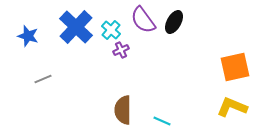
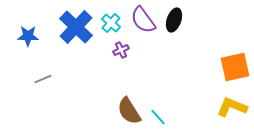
black ellipse: moved 2 px up; rotated 10 degrees counterclockwise
cyan cross: moved 7 px up
blue star: rotated 15 degrees counterclockwise
brown semicircle: moved 6 px right, 1 px down; rotated 32 degrees counterclockwise
cyan line: moved 4 px left, 4 px up; rotated 24 degrees clockwise
